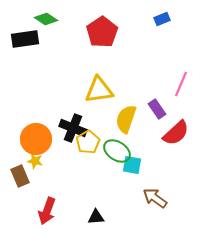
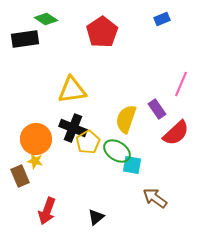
yellow triangle: moved 27 px left
black triangle: rotated 36 degrees counterclockwise
